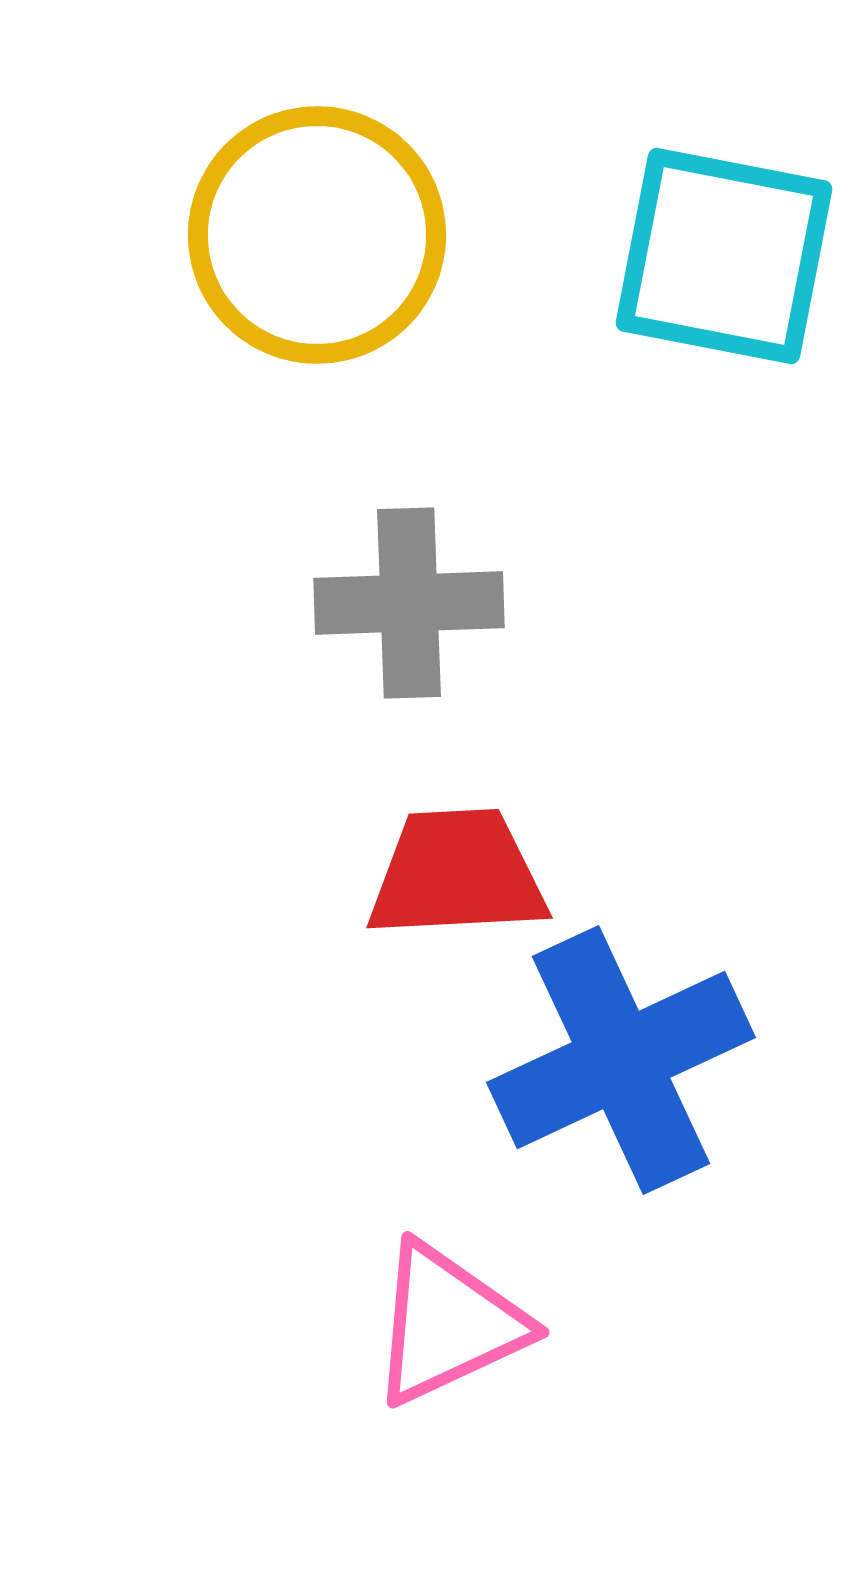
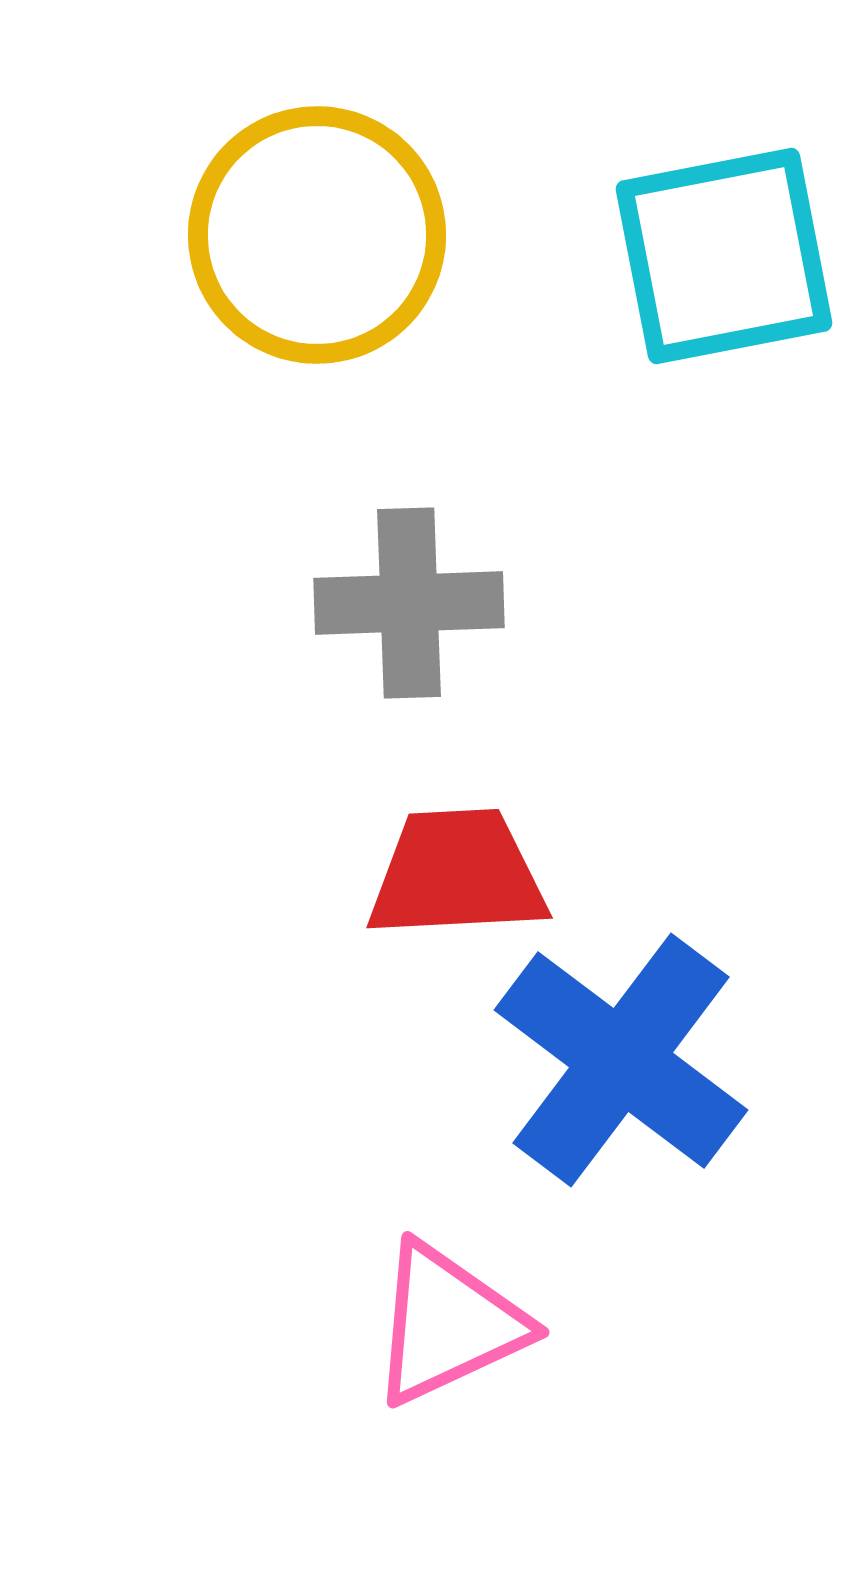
cyan square: rotated 22 degrees counterclockwise
blue cross: rotated 28 degrees counterclockwise
